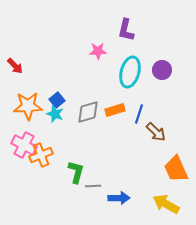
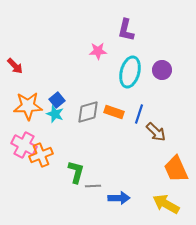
orange rectangle: moved 1 px left, 2 px down; rotated 36 degrees clockwise
